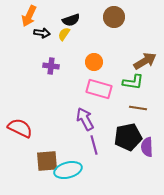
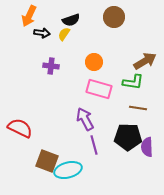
black pentagon: rotated 12 degrees clockwise
brown square: rotated 25 degrees clockwise
